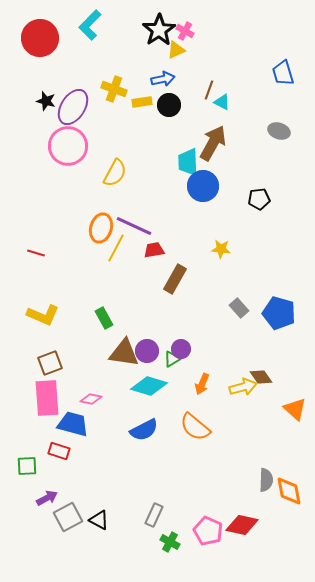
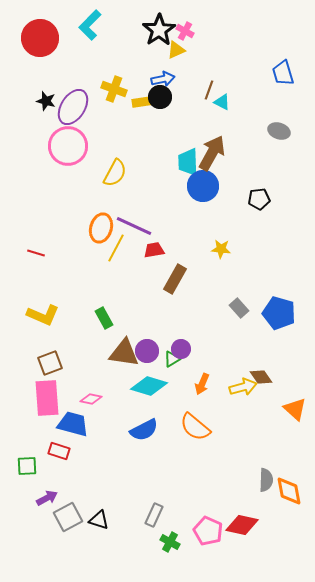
black circle at (169, 105): moved 9 px left, 8 px up
brown arrow at (213, 143): moved 1 px left, 10 px down
black triangle at (99, 520): rotated 10 degrees counterclockwise
